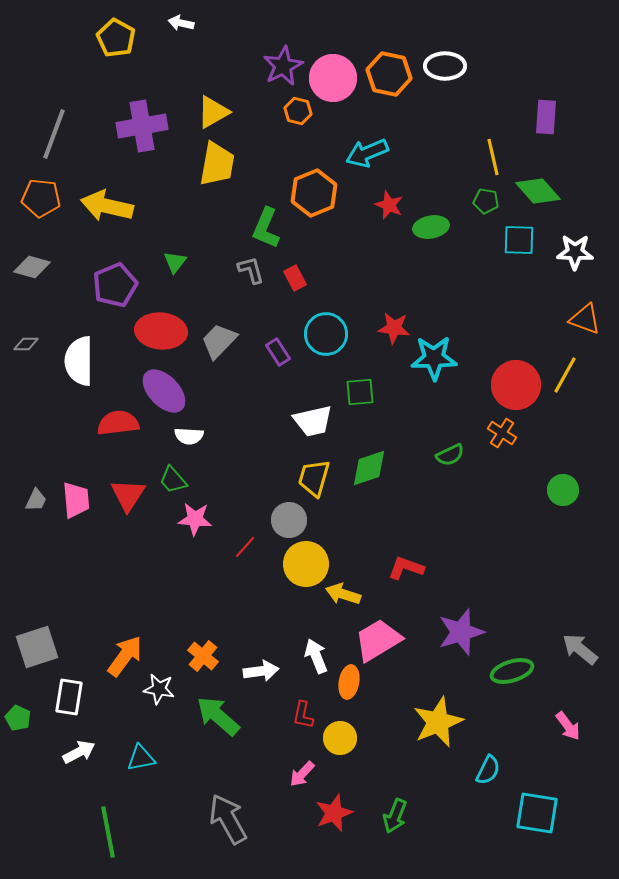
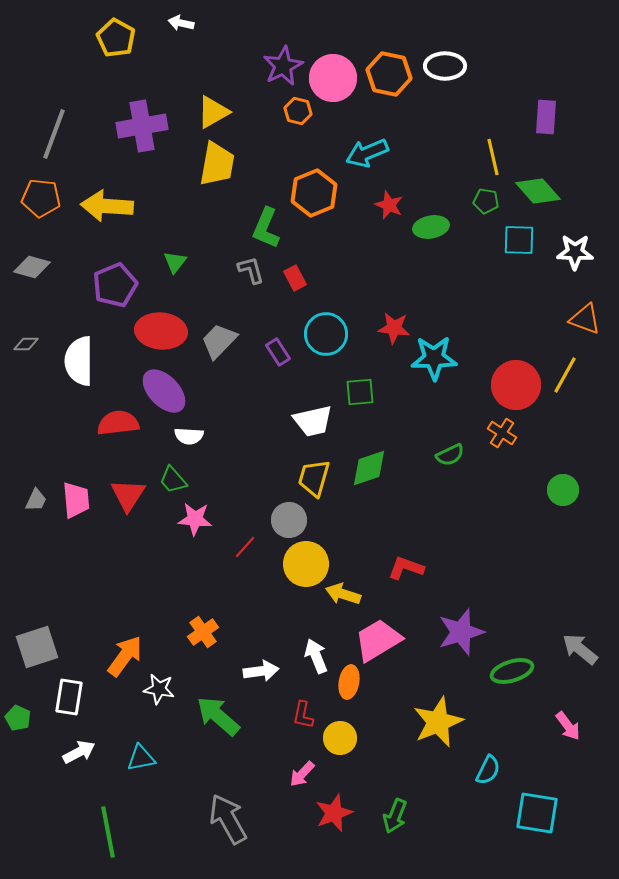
yellow arrow at (107, 206): rotated 9 degrees counterclockwise
orange cross at (203, 656): moved 24 px up; rotated 16 degrees clockwise
